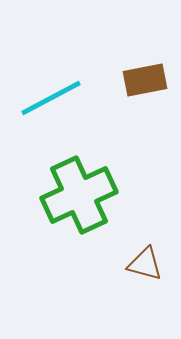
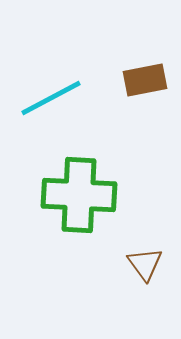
green cross: rotated 28 degrees clockwise
brown triangle: rotated 39 degrees clockwise
